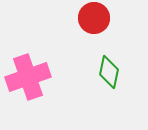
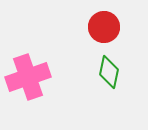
red circle: moved 10 px right, 9 px down
